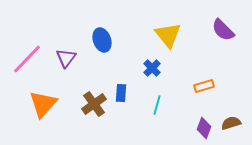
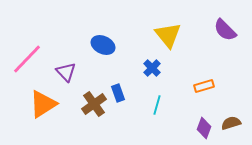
purple semicircle: moved 2 px right
blue ellipse: moved 1 px right, 5 px down; rotated 45 degrees counterclockwise
purple triangle: moved 14 px down; rotated 20 degrees counterclockwise
blue rectangle: moved 3 px left; rotated 24 degrees counterclockwise
orange triangle: rotated 16 degrees clockwise
